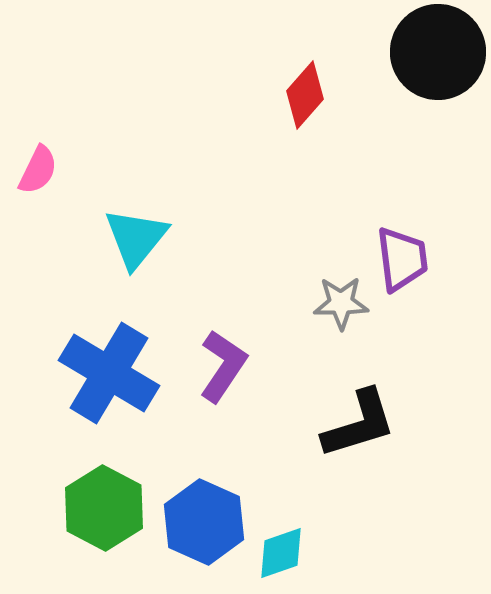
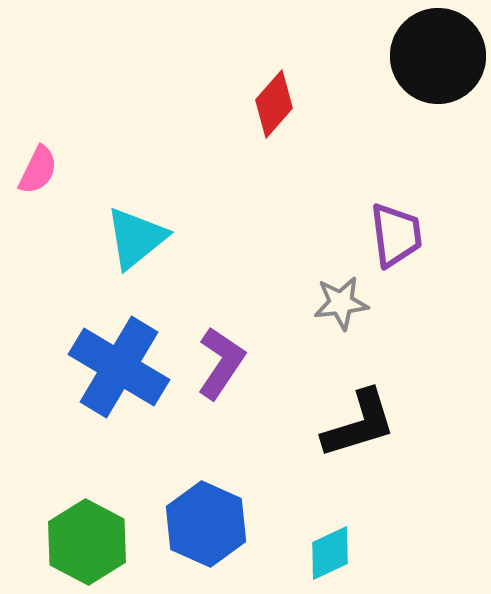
black circle: moved 4 px down
red diamond: moved 31 px left, 9 px down
cyan triangle: rotated 12 degrees clockwise
purple trapezoid: moved 6 px left, 24 px up
gray star: rotated 6 degrees counterclockwise
purple L-shape: moved 2 px left, 3 px up
blue cross: moved 10 px right, 6 px up
green hexagon: moved 17 px left, 34 px down
blue hexagon: moved 2 px right, 2 px down
cyan diamond: moved 49 px right; rotated 6 degrees counterclockwise
